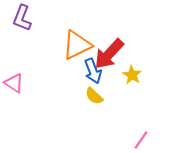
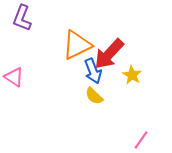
pink triangle: moved 6 px up
